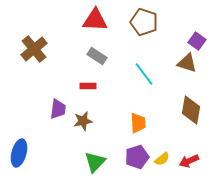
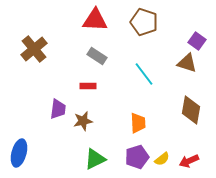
green triangle: moved 3 px up; rotated 20 degrees clockwise
